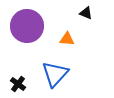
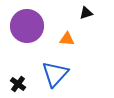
black triangle: rotated 40 degrees counterclockwise
